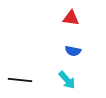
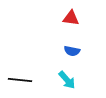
blue semicircle: moved 1 px left
